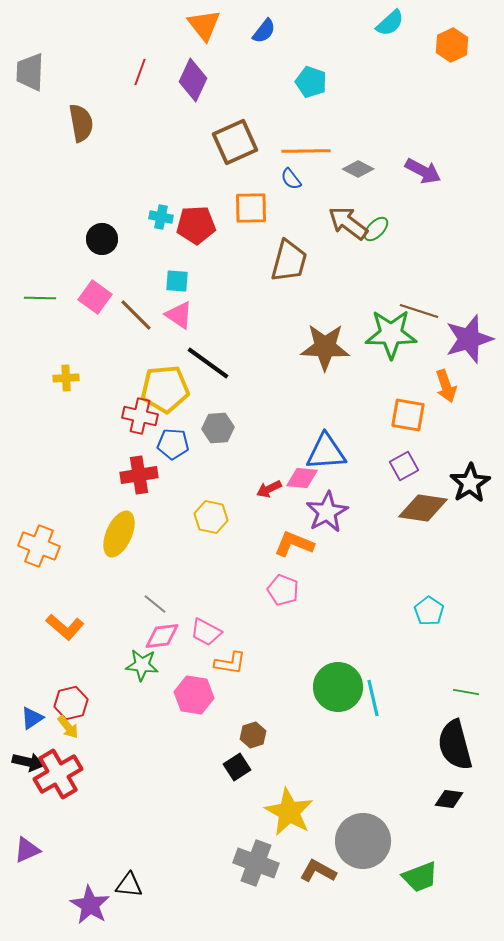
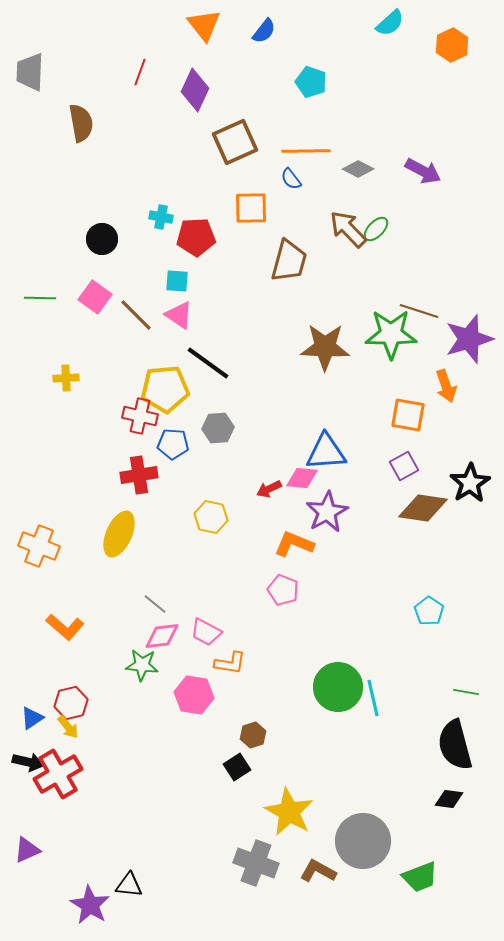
purple diamond at (193, 80): moved 2 px right, 10 px down
brown arrow at (348, 223): moved 6 px down; rotated 9 degrees clockwise
red pentagon at (196, 225): moved 12 px down
